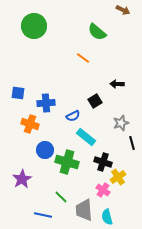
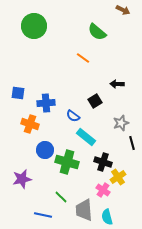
blue semicircle: rotated 64 degrees clockwise
purple star: rotated 18 degrees clockwise
